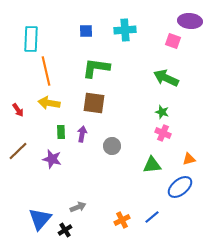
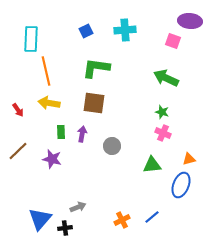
blue square: rotated 24 degrees counterclockwise
blue ellipse: moved 1 px right, 2 px up; rotated 30 degrees counterclockwise
black cross: moved 2 px up; rotated 24 degrees clockwise
